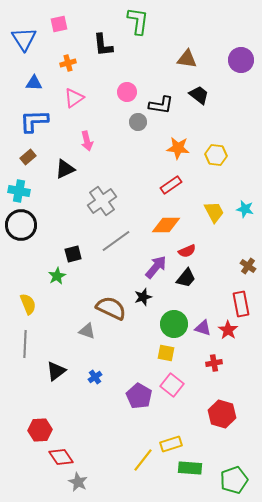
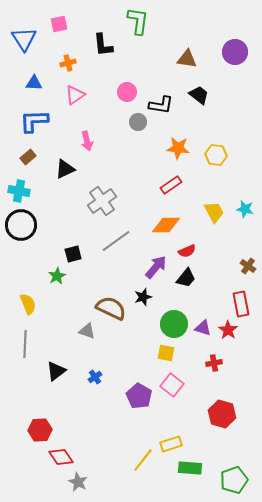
purple circle at (241, 60): moved 6 px left, 8 px up
pink triangle at (74, 98): moved 1 px right, 3 px up
